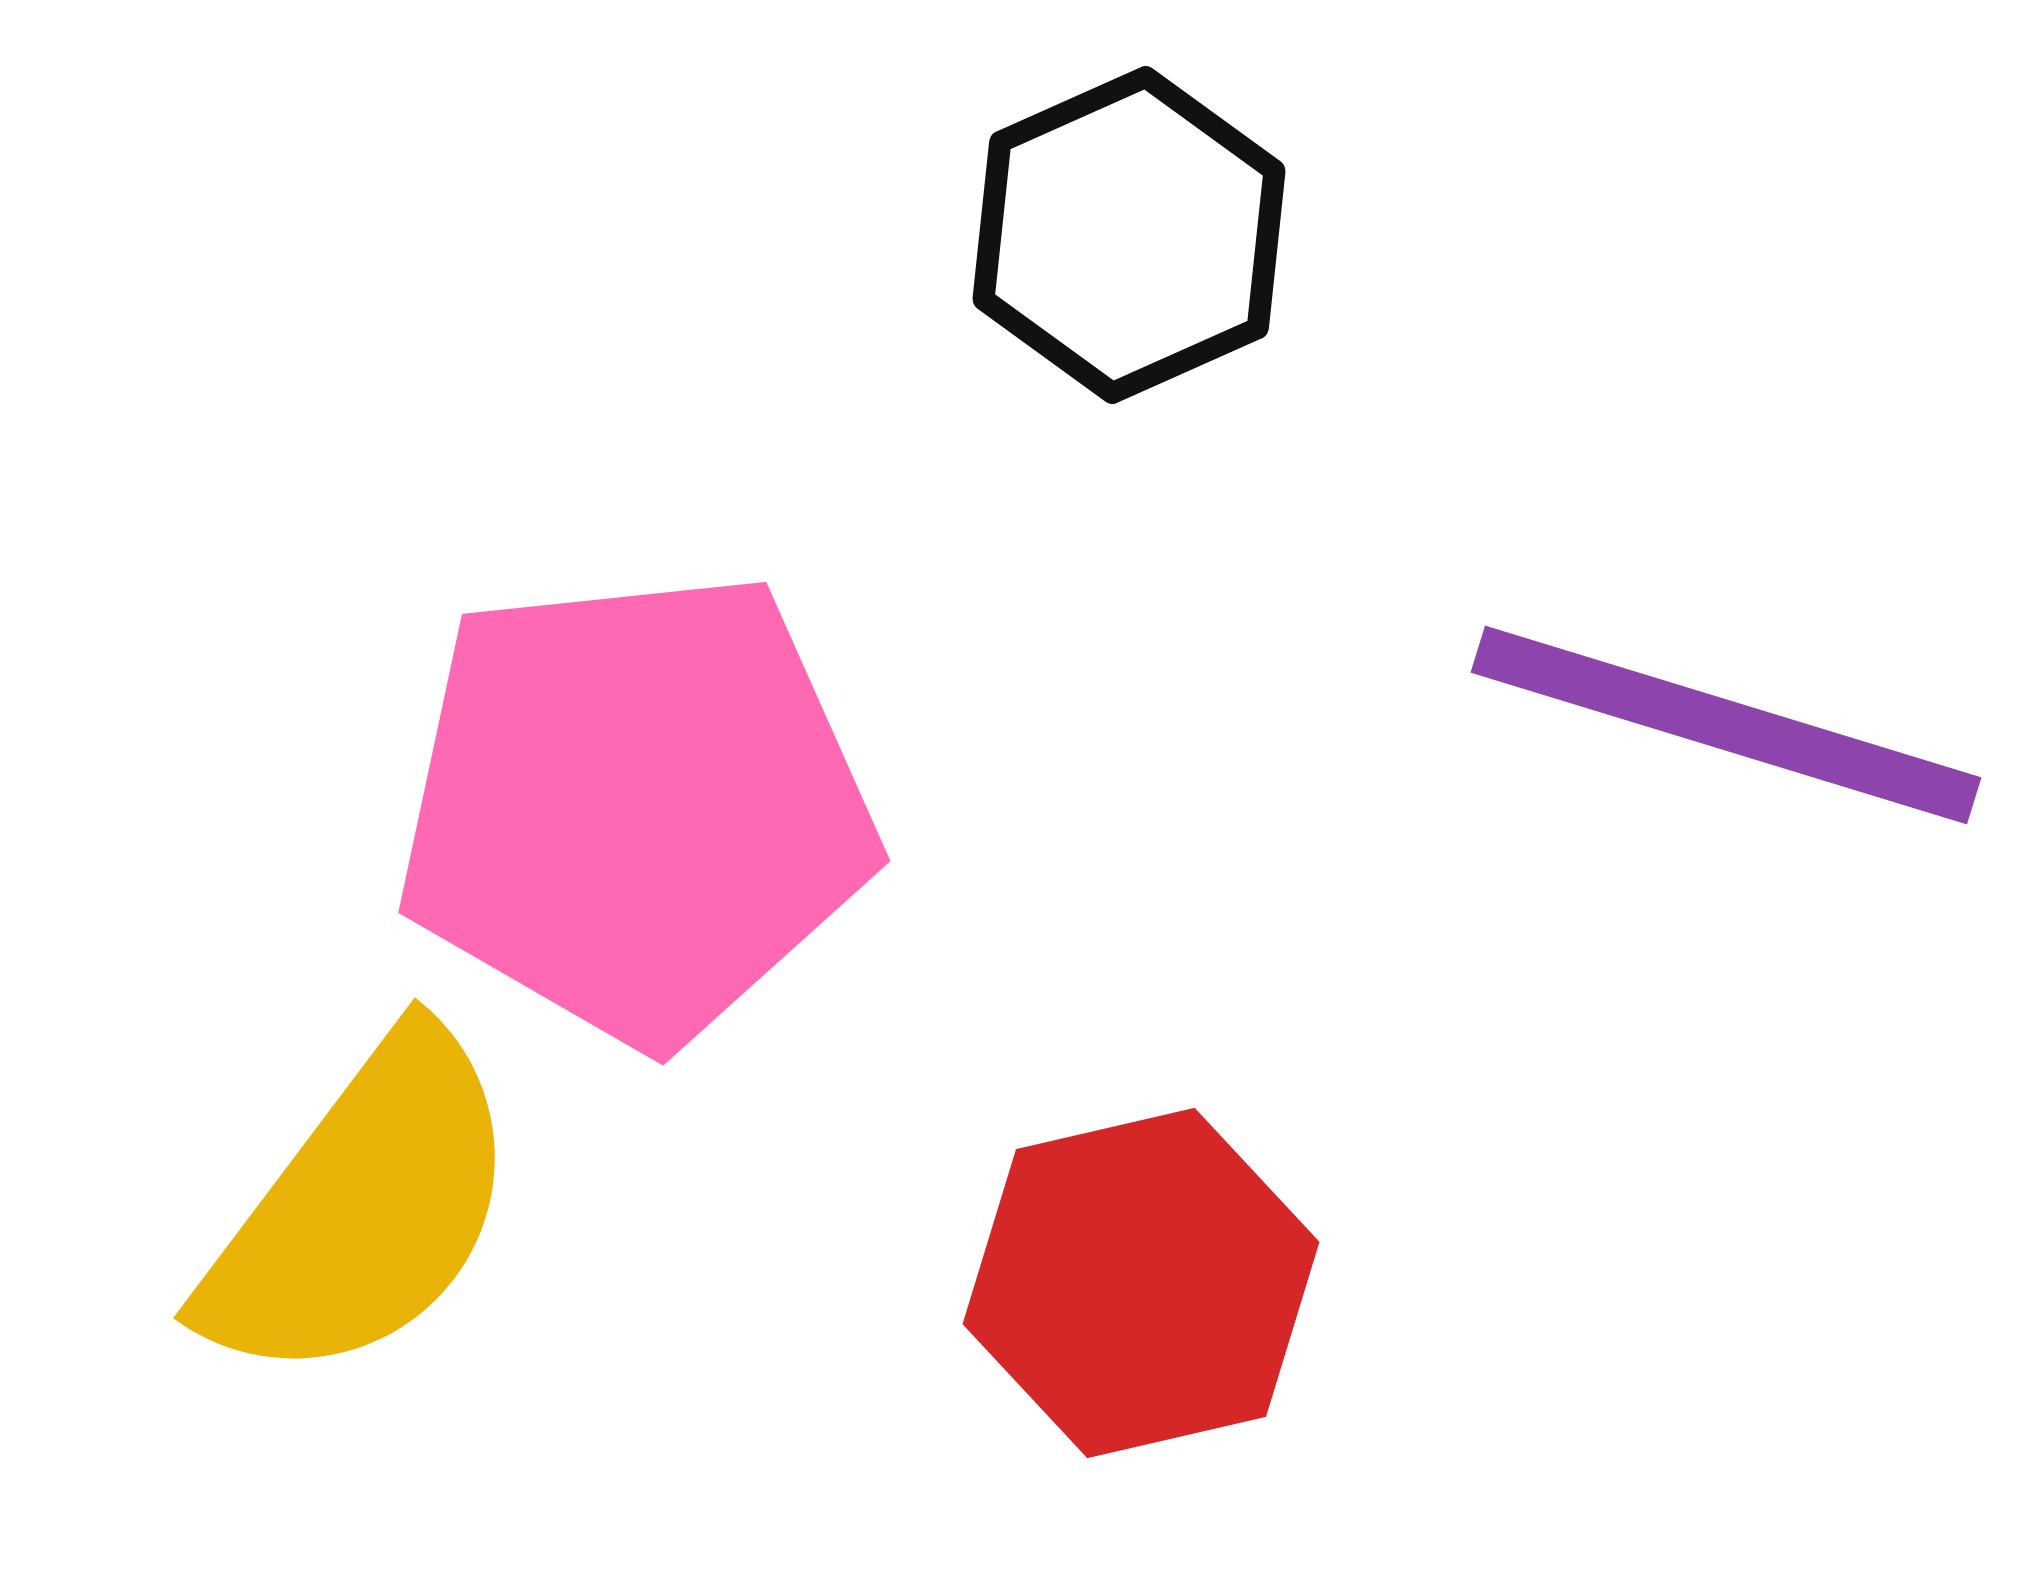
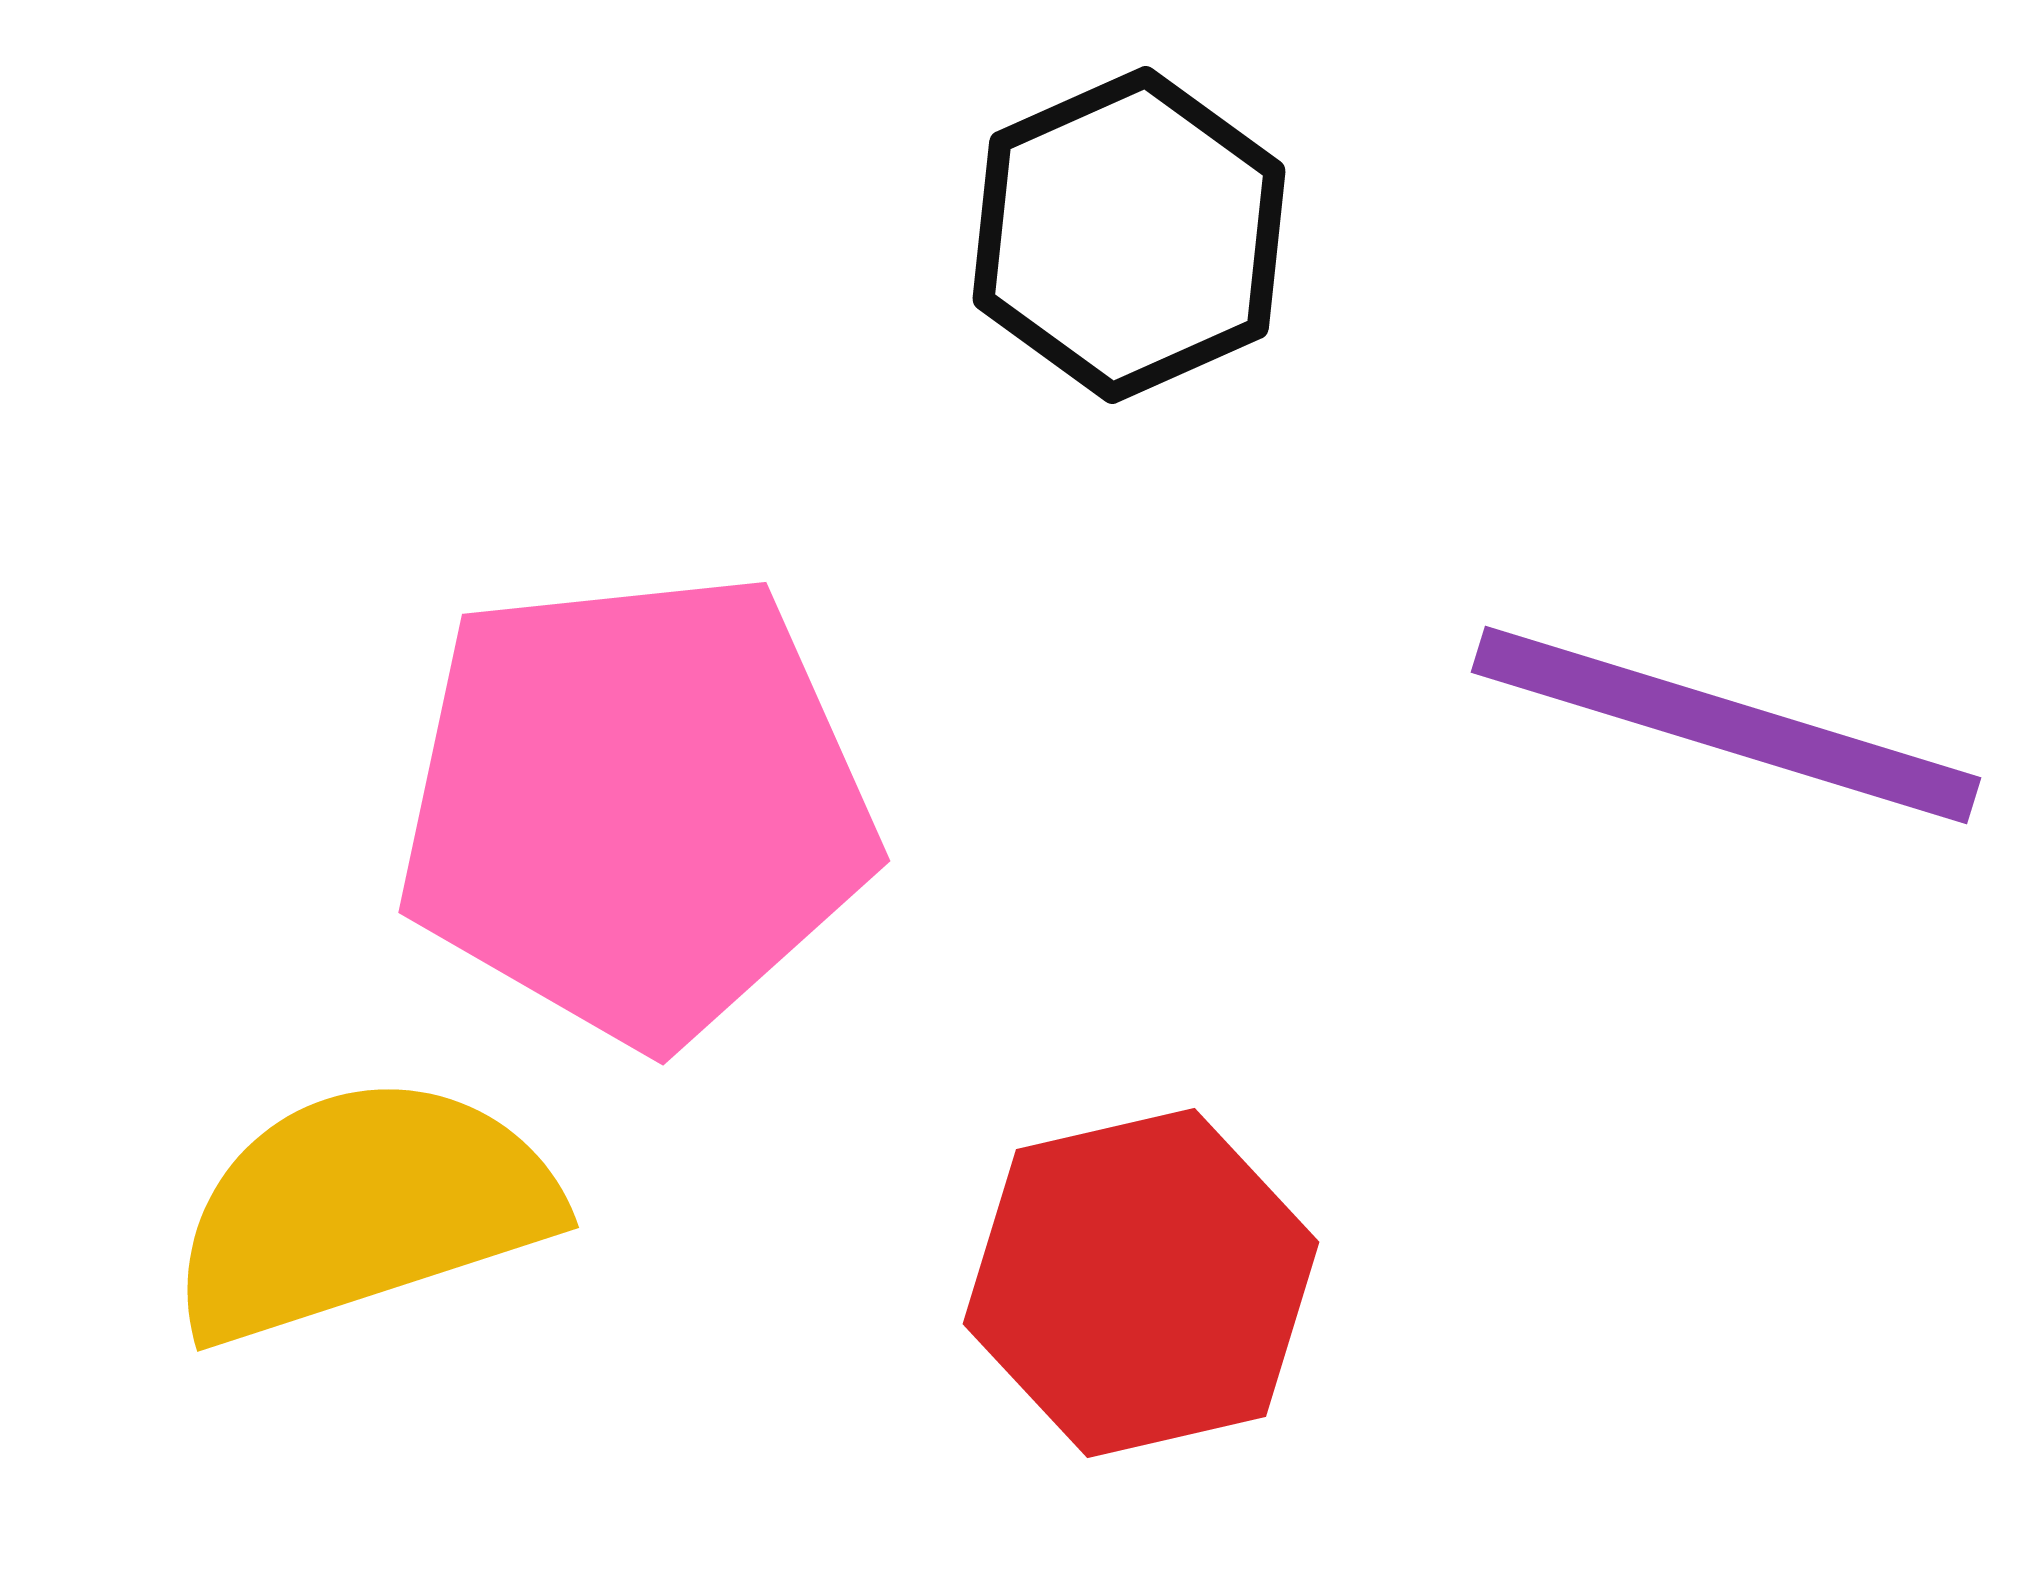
yellow semicircle: rotated 145 degrees counterclockwise
